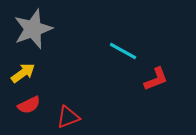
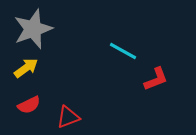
yellow arrow: moved 3 px right, 5 px up
